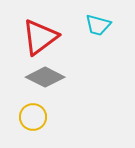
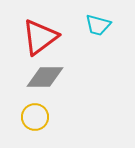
gray diamond: rotated 27 degrees counterclockwise
yellow circle: moved 2 px right
